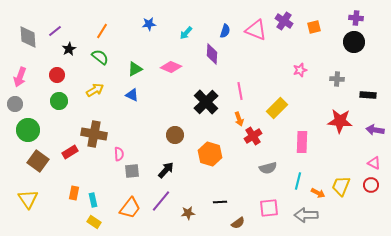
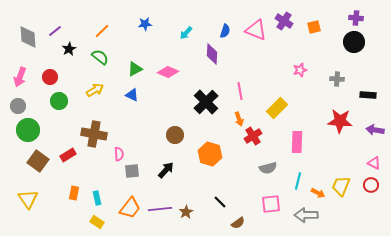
blue star at (149, 24): moved 4 px left
orange line at (102, 31): rotated 14 degrees clockwise
pink diamond at (171, 67): moved 3 px left, 5 px down
red circle at (57, 75): moved 7 px left, 2 px down
gray circle at (15, 104): moved 3 px right, 2 px down
pink rectangle at (302, 142): moved 5 px left
red rectangle at (70, 152): moved 2 px left, 3 px down
cyan rectangle at (93, 200): moved 4 px right, 2 px up
purple line at (161, 201): moved 1 px left, 8 px down; rotated 45 degrees clockwise
black line at (220, 202): rotated 48 degrees clockwise
pink square at (269, 208): moved 2 px right, 4 px up
brown star at (188, 213): moved 2 px left, 1 px up; rotated 24 degrees counterclockwise
yellow rectangle at (94, 222): moved 3 px right
